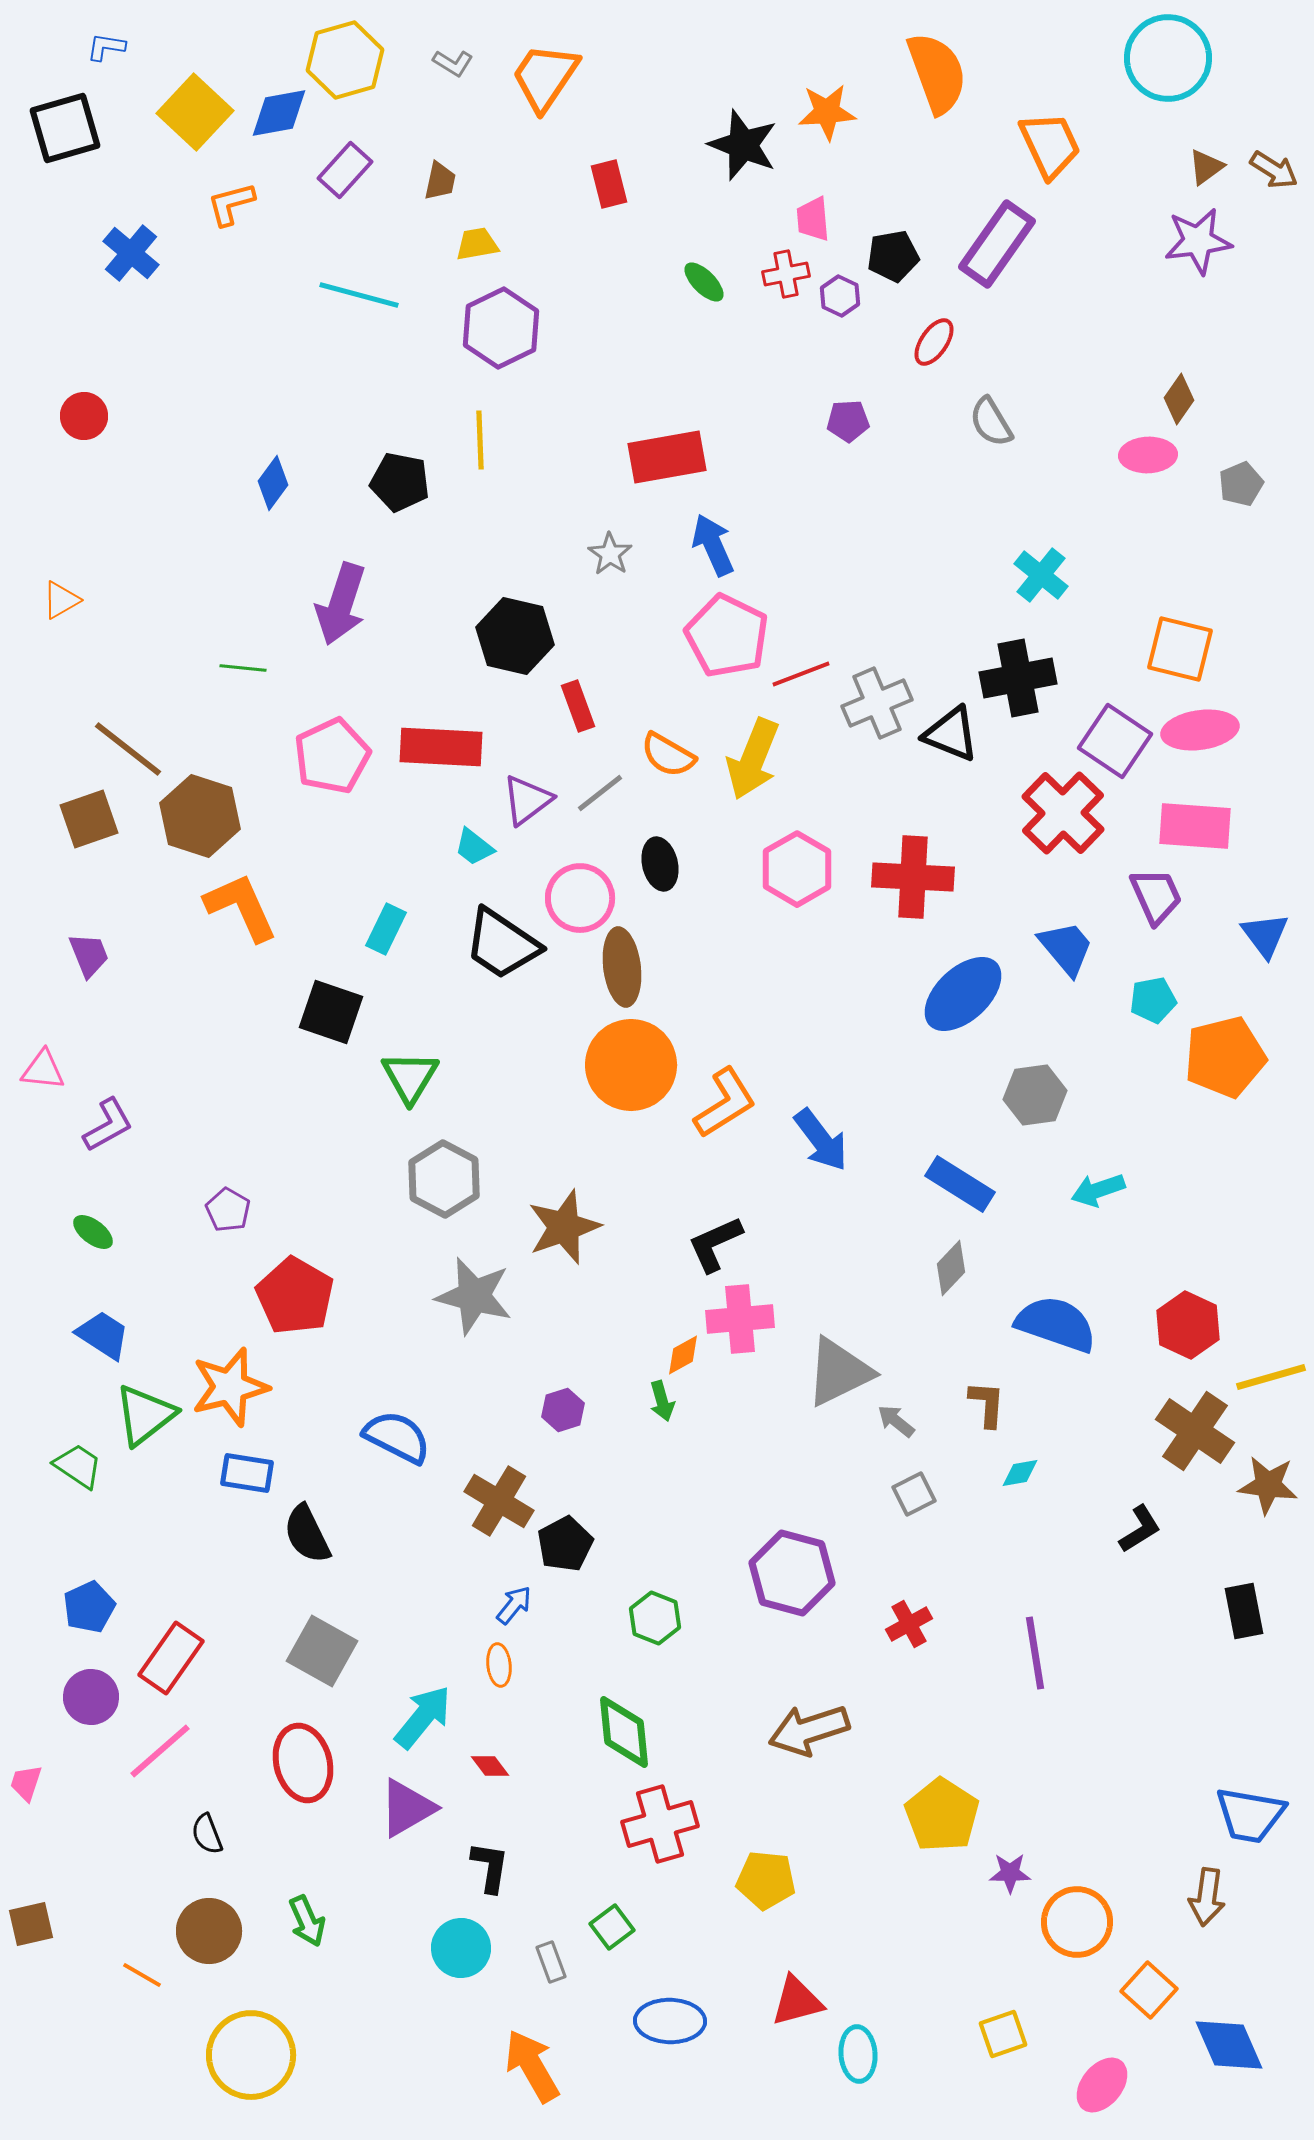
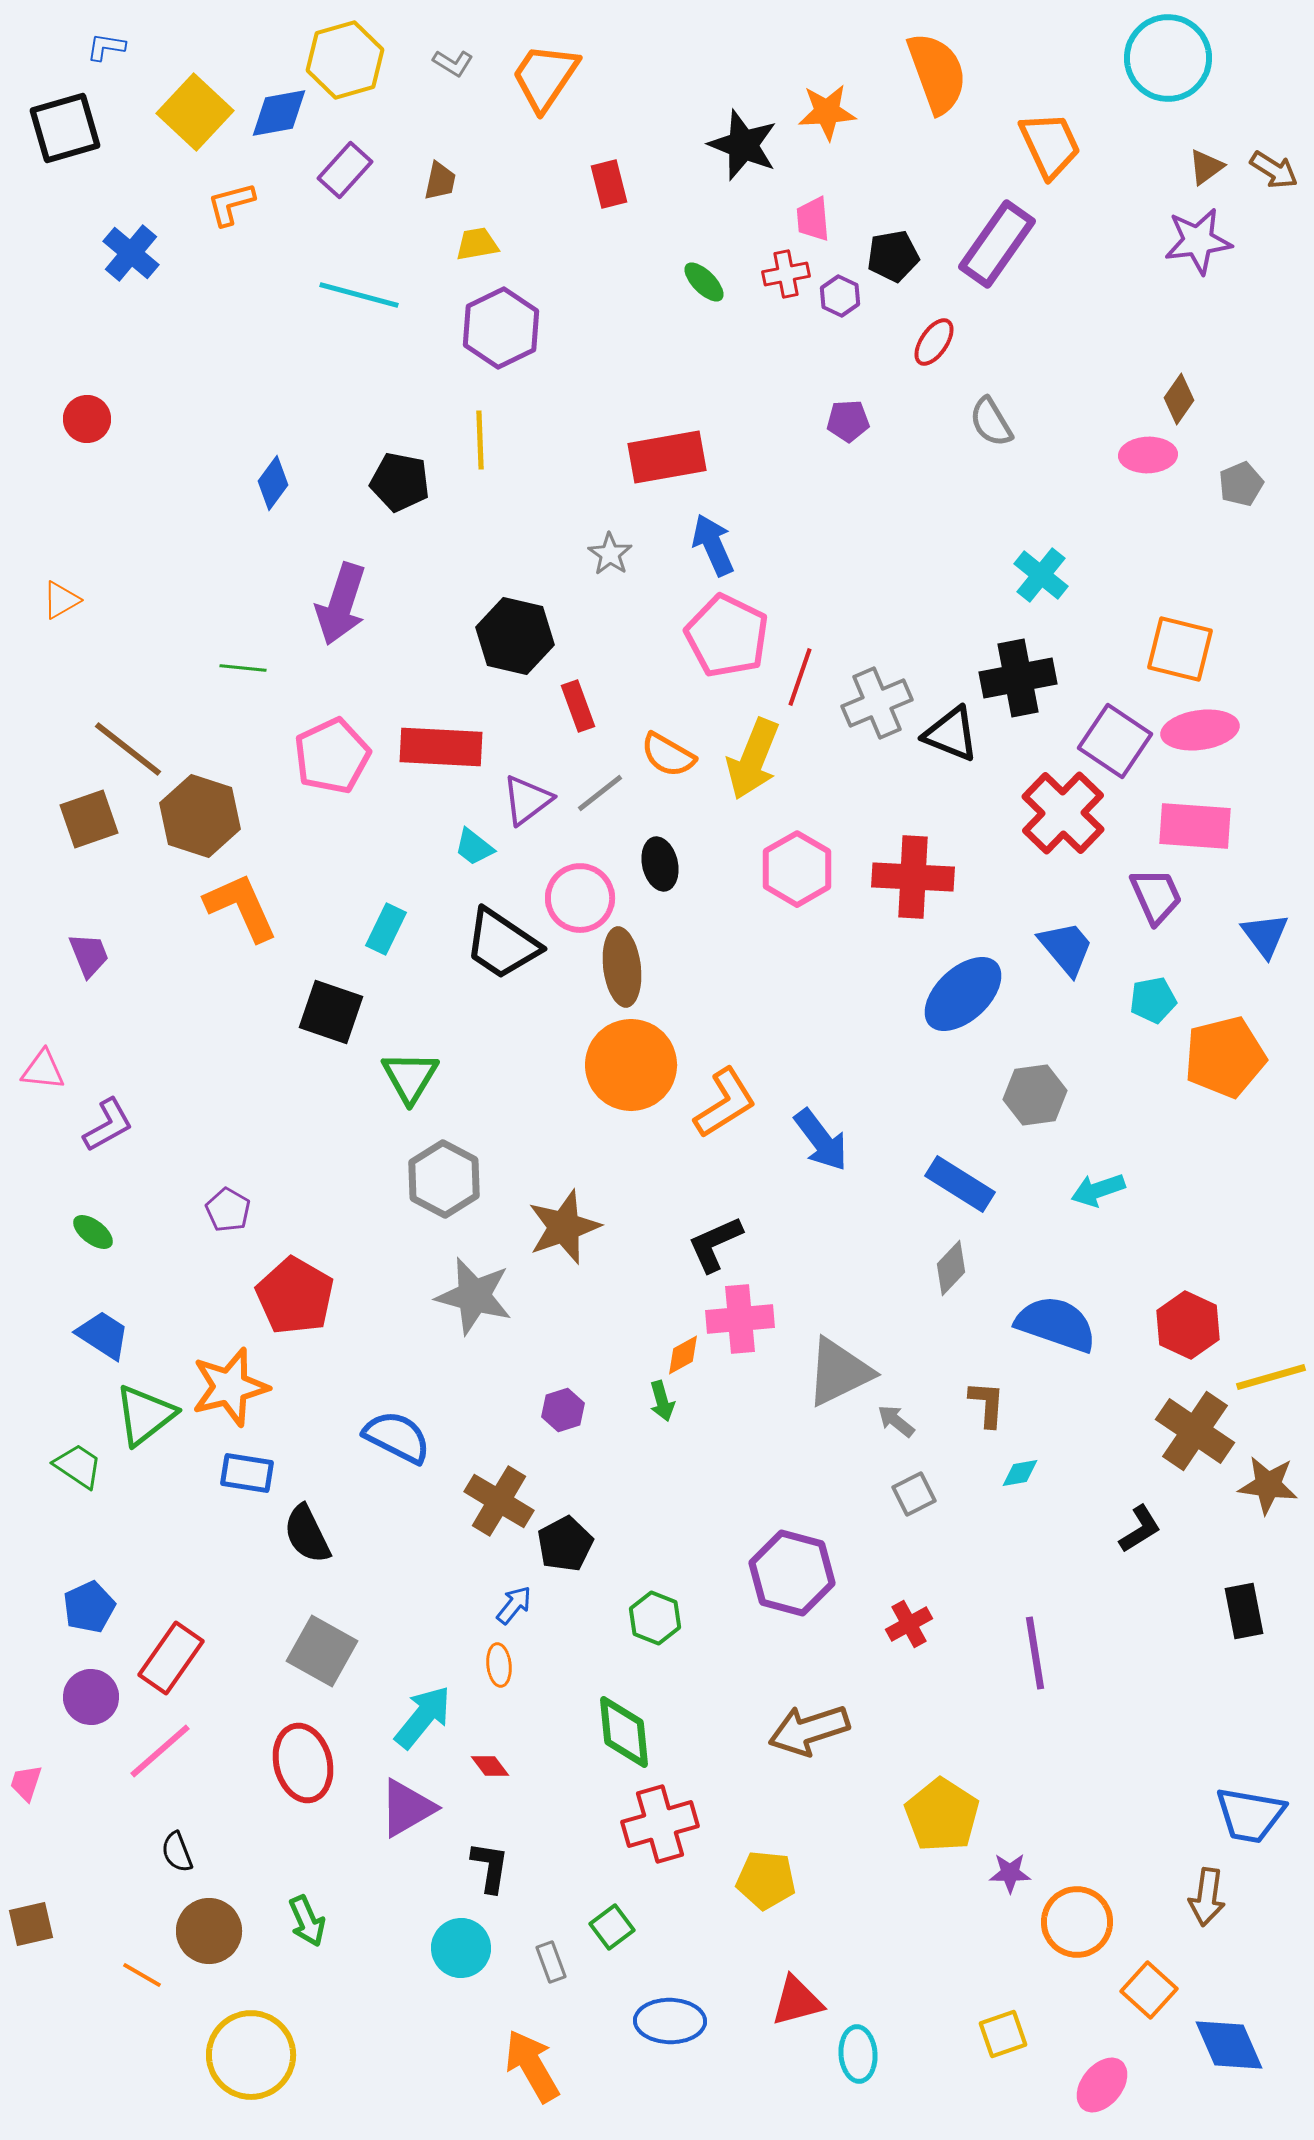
red circle at (84, 416): moved 3 px right, 3 px down
red line at (801, 674): moved 1 px left, 3 px down; rotated 50 degrees counterclockwise
black semicircle at (207, 1834): moved 30 px left, 18 px down
